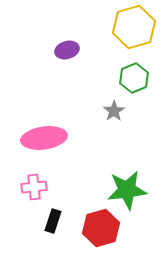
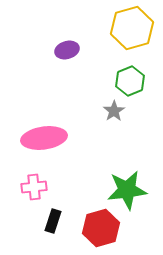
yellow hexagon: moved 2 px left, 1 px down
green hexagon: moved 4 px left, 3 px down
